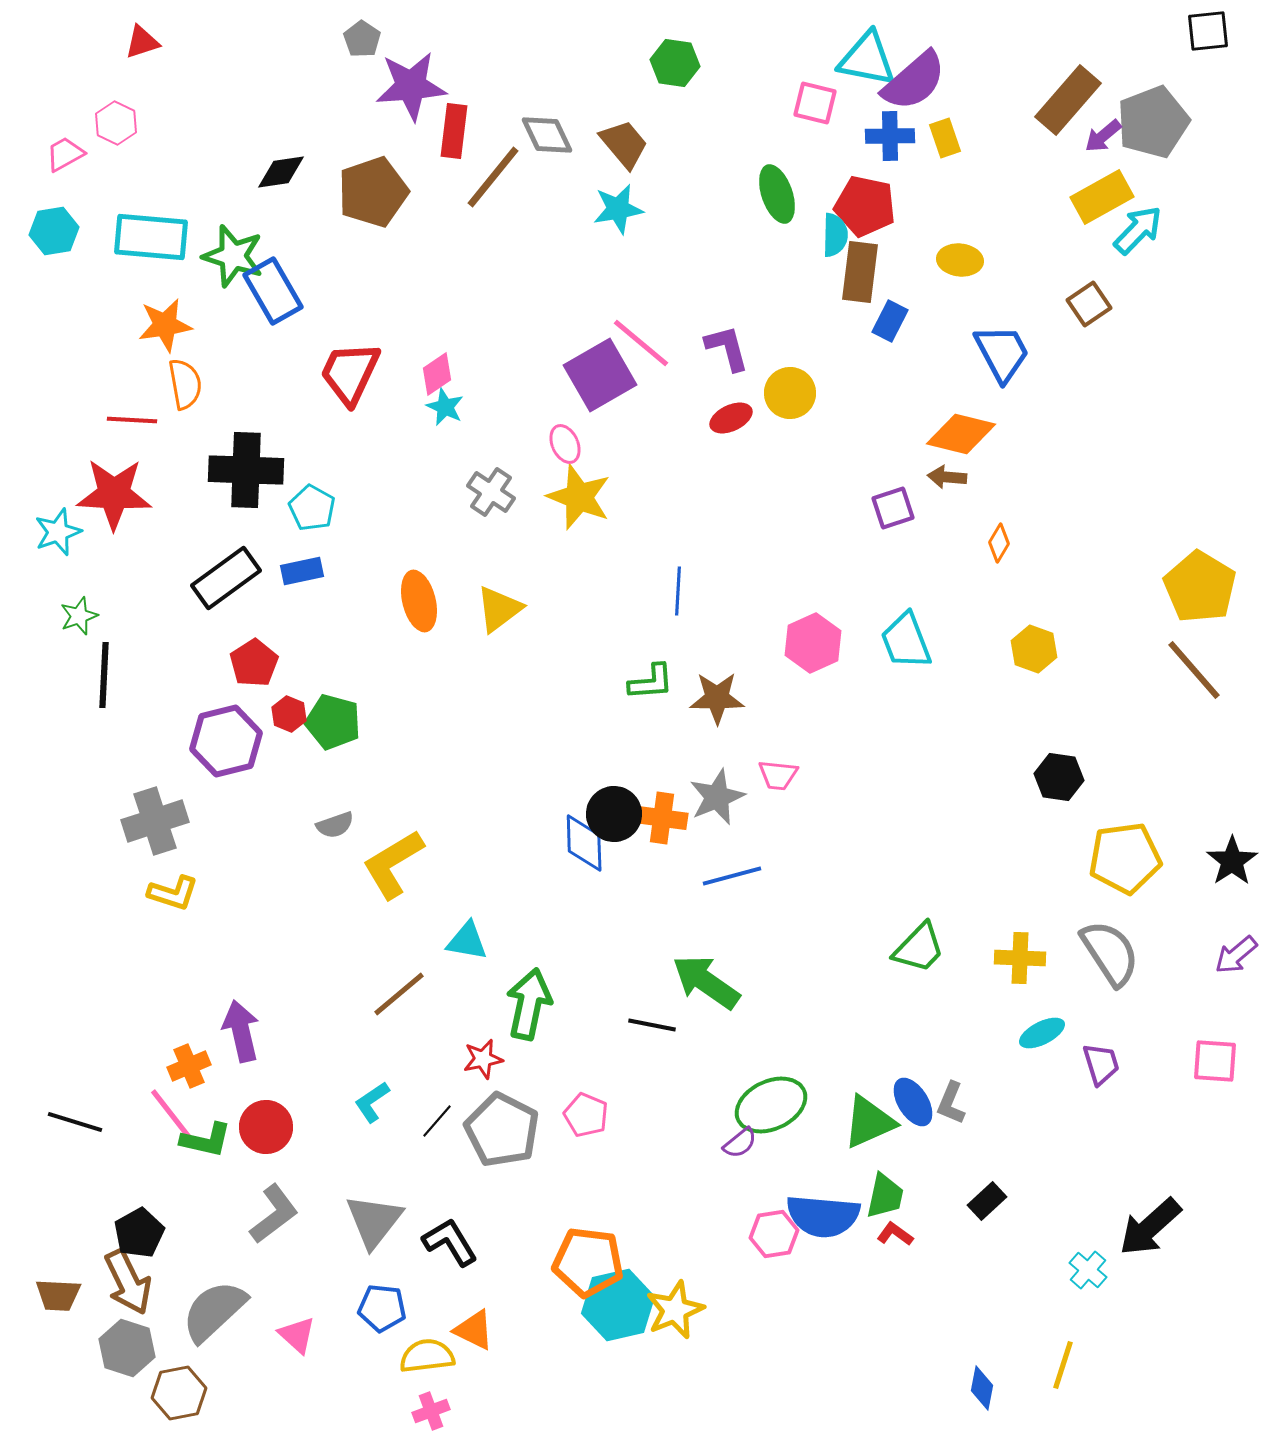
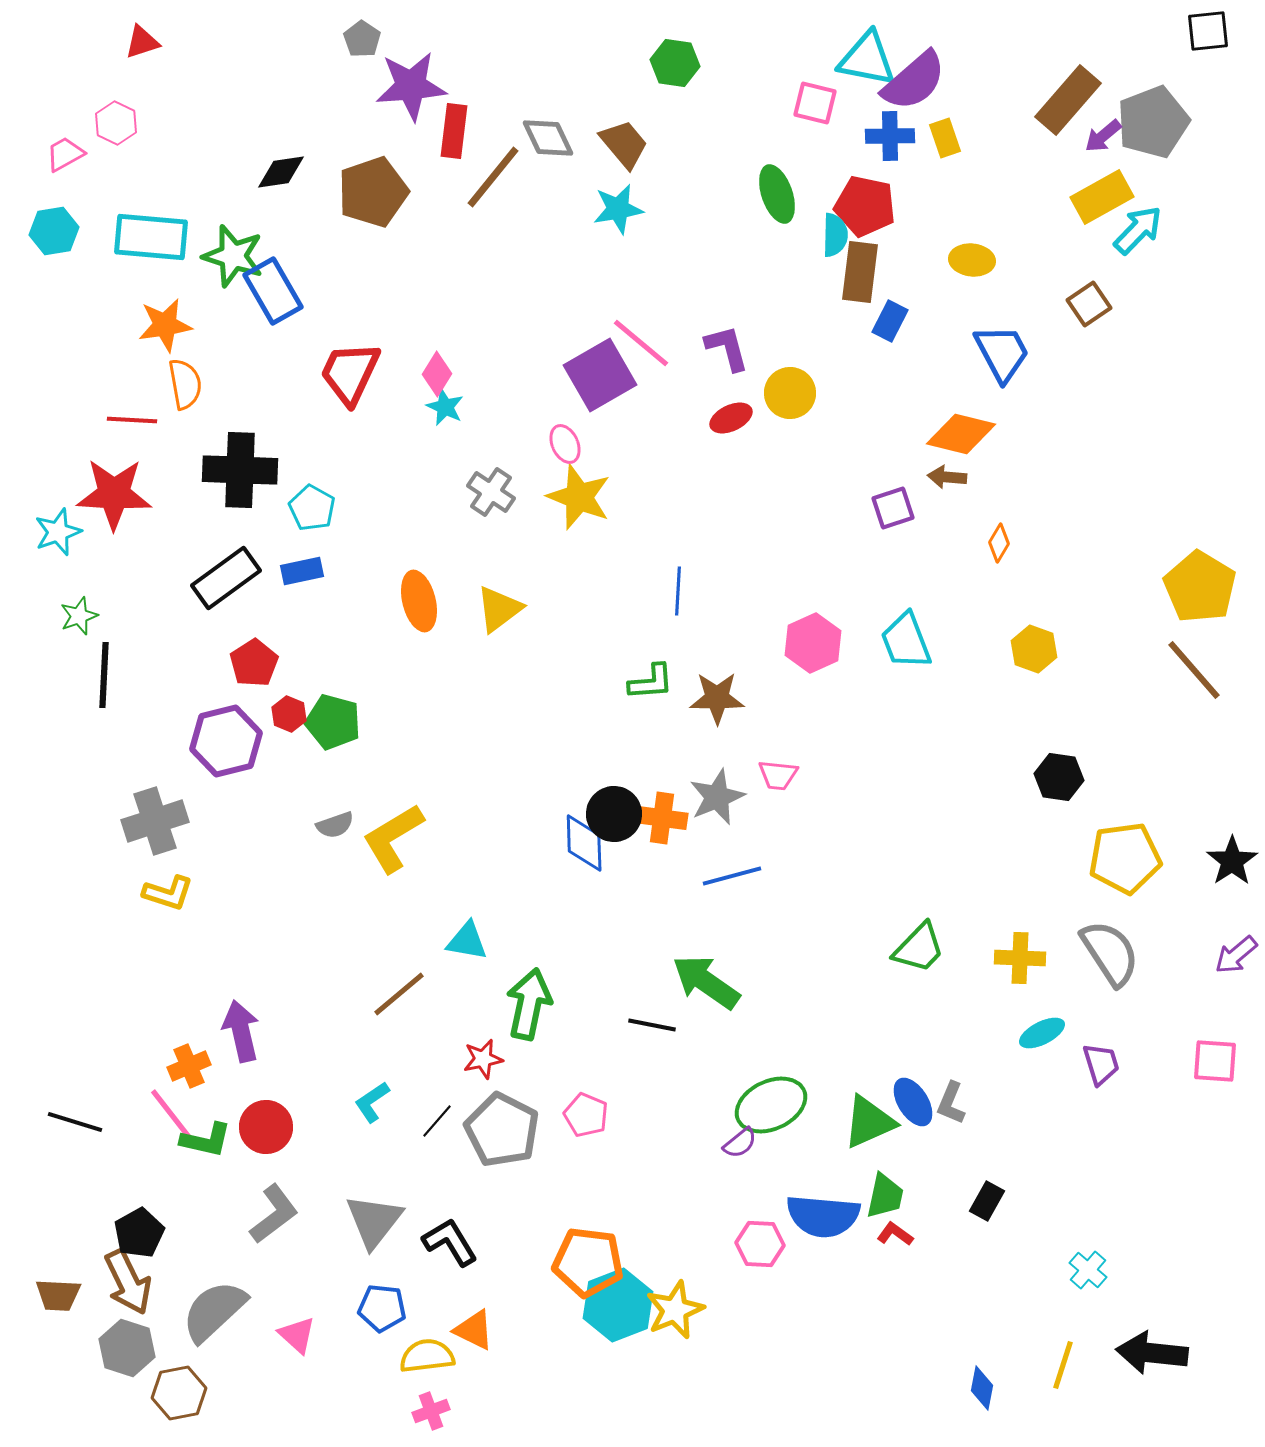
gray diamond at (547, 135): moved 1 px right, 3 px down
yellow ellipse at (960, 260): moved 12 px right
pink diamond at (437, 374): rotated 24 degrees counterclockwise
black cross at (246, 470): moved 6 px left
yellow L-shape at (393, 864): moved 26 px up
yellow L-shape at (173, 893): moved 5 px left
black rectangle at (987, 1201): rotated 18 degrees counterclockwise
black arrow at (1150, 1227): moved 2 px right, 126 px down; rotated 48 degrees clockwise
pink hexagon at (774, 1234): moved 14 px left, 10 px down; rotated 12 degrees clockwise
cyan hexagon at (618, 1305): rotated 8 degrees counterclockwise
